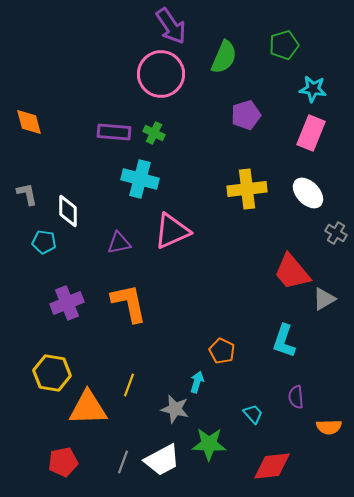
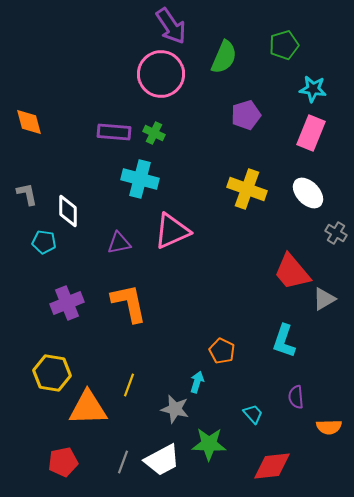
yellow cross: rotated 27 degrees clockwise
